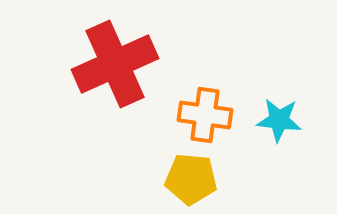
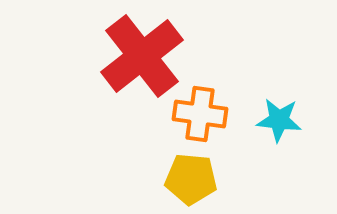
red cross: moved 27 px right, 8 px up; rotated 14 degrees counterclockwise
orange cross: moved 5 px left, 1 px up
